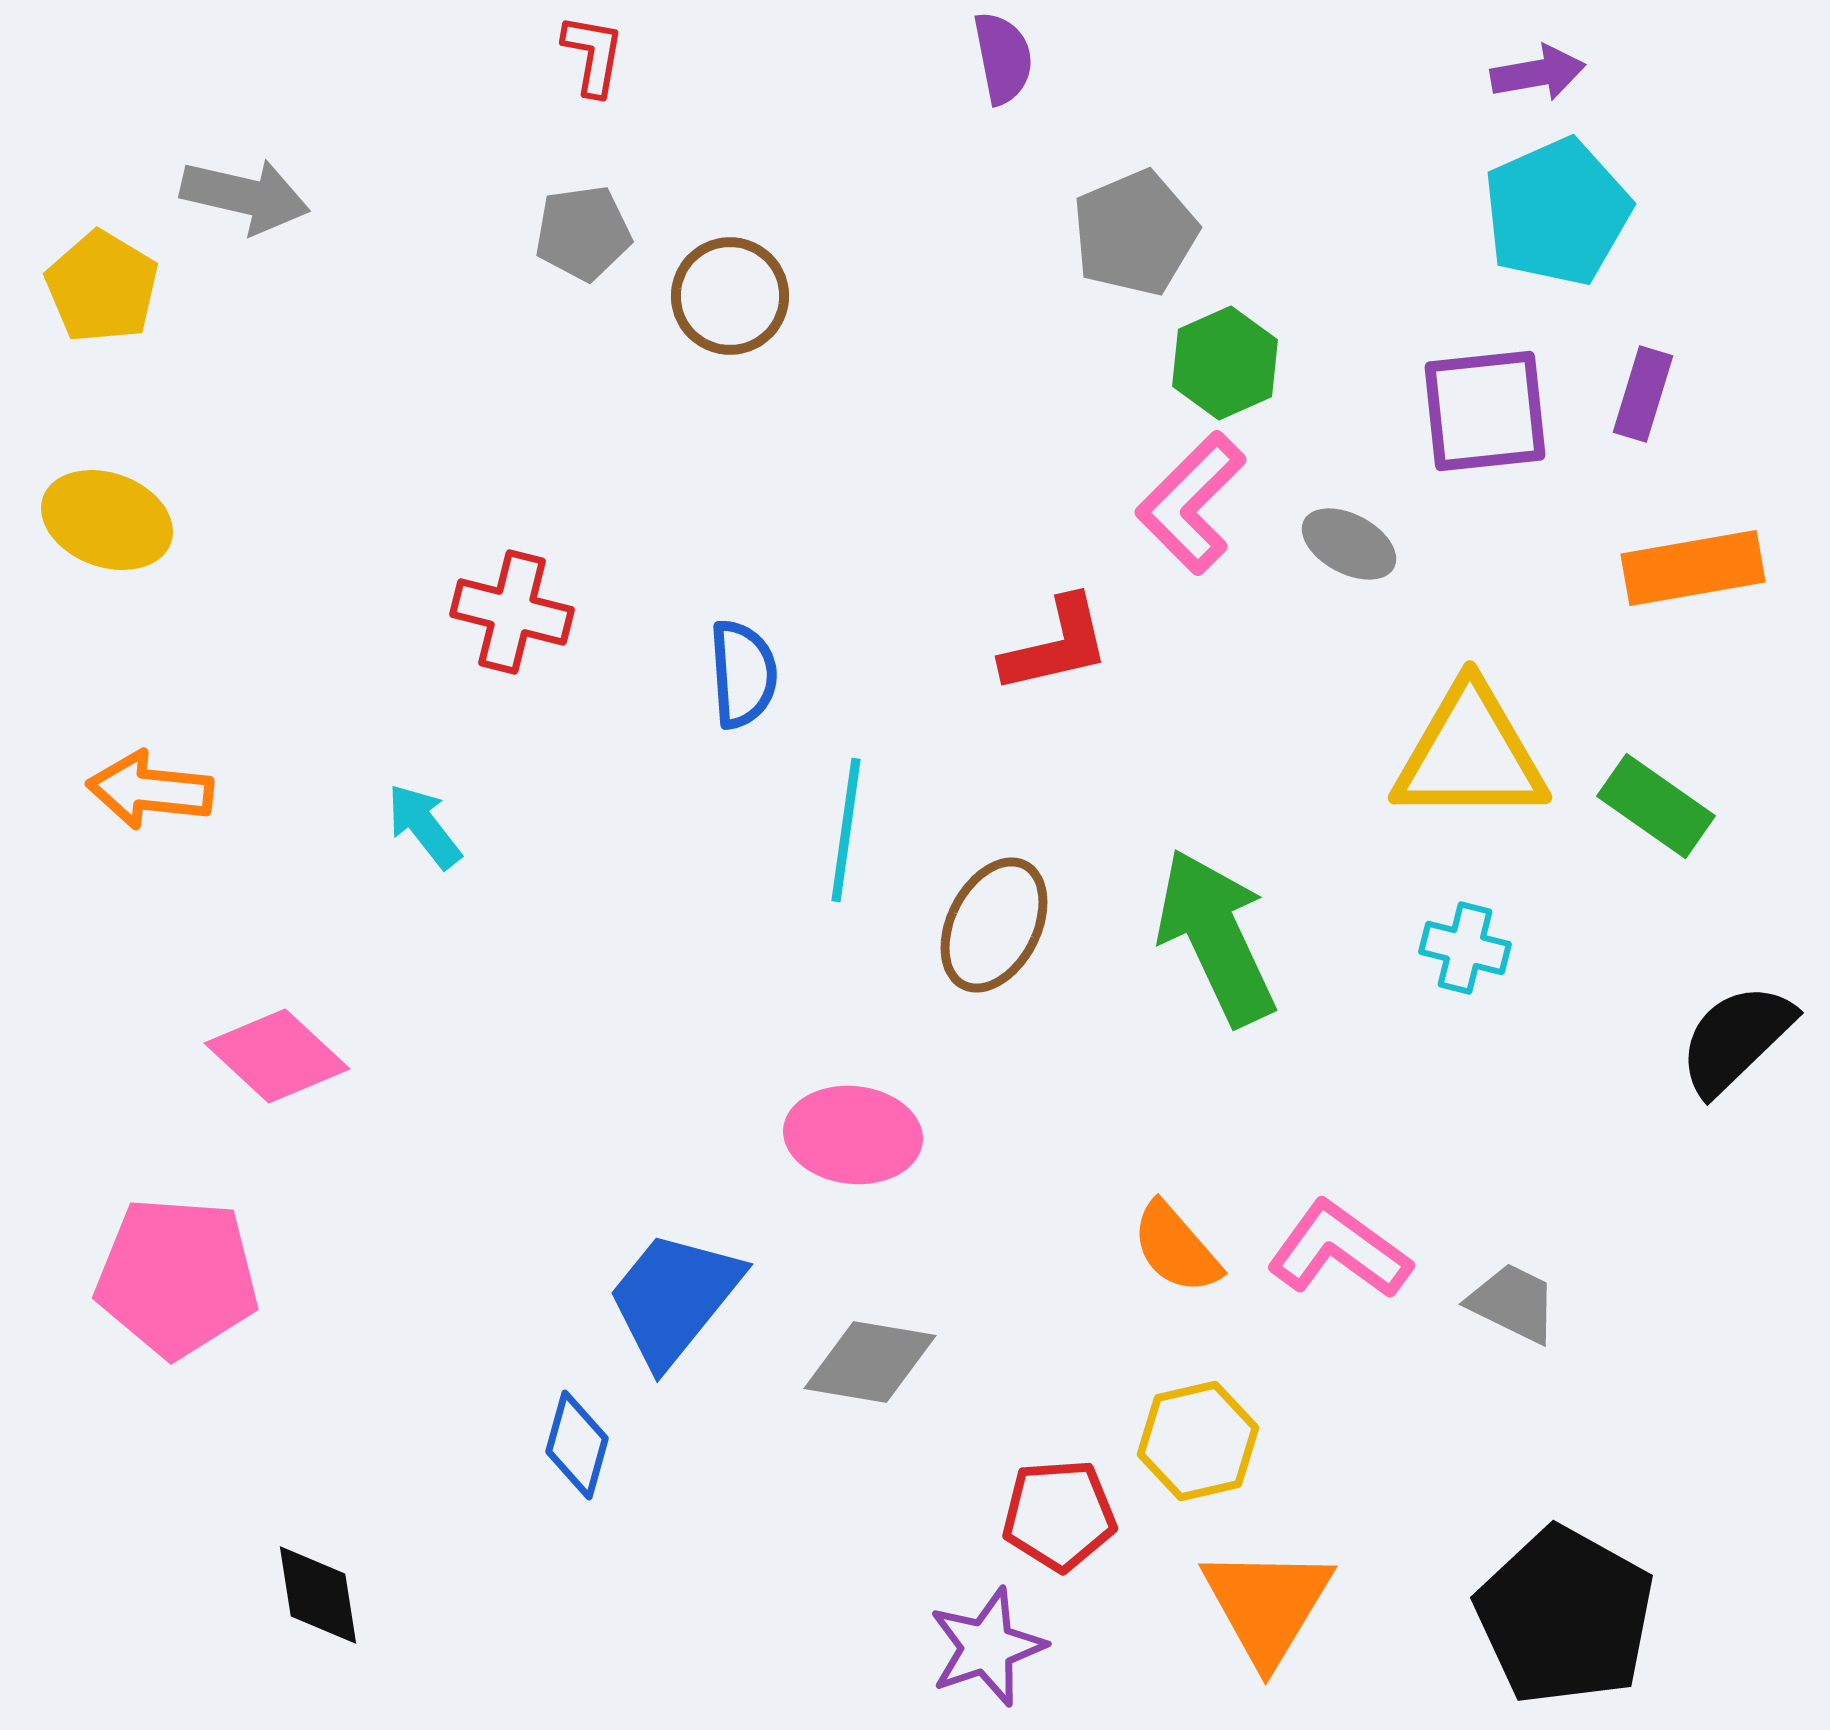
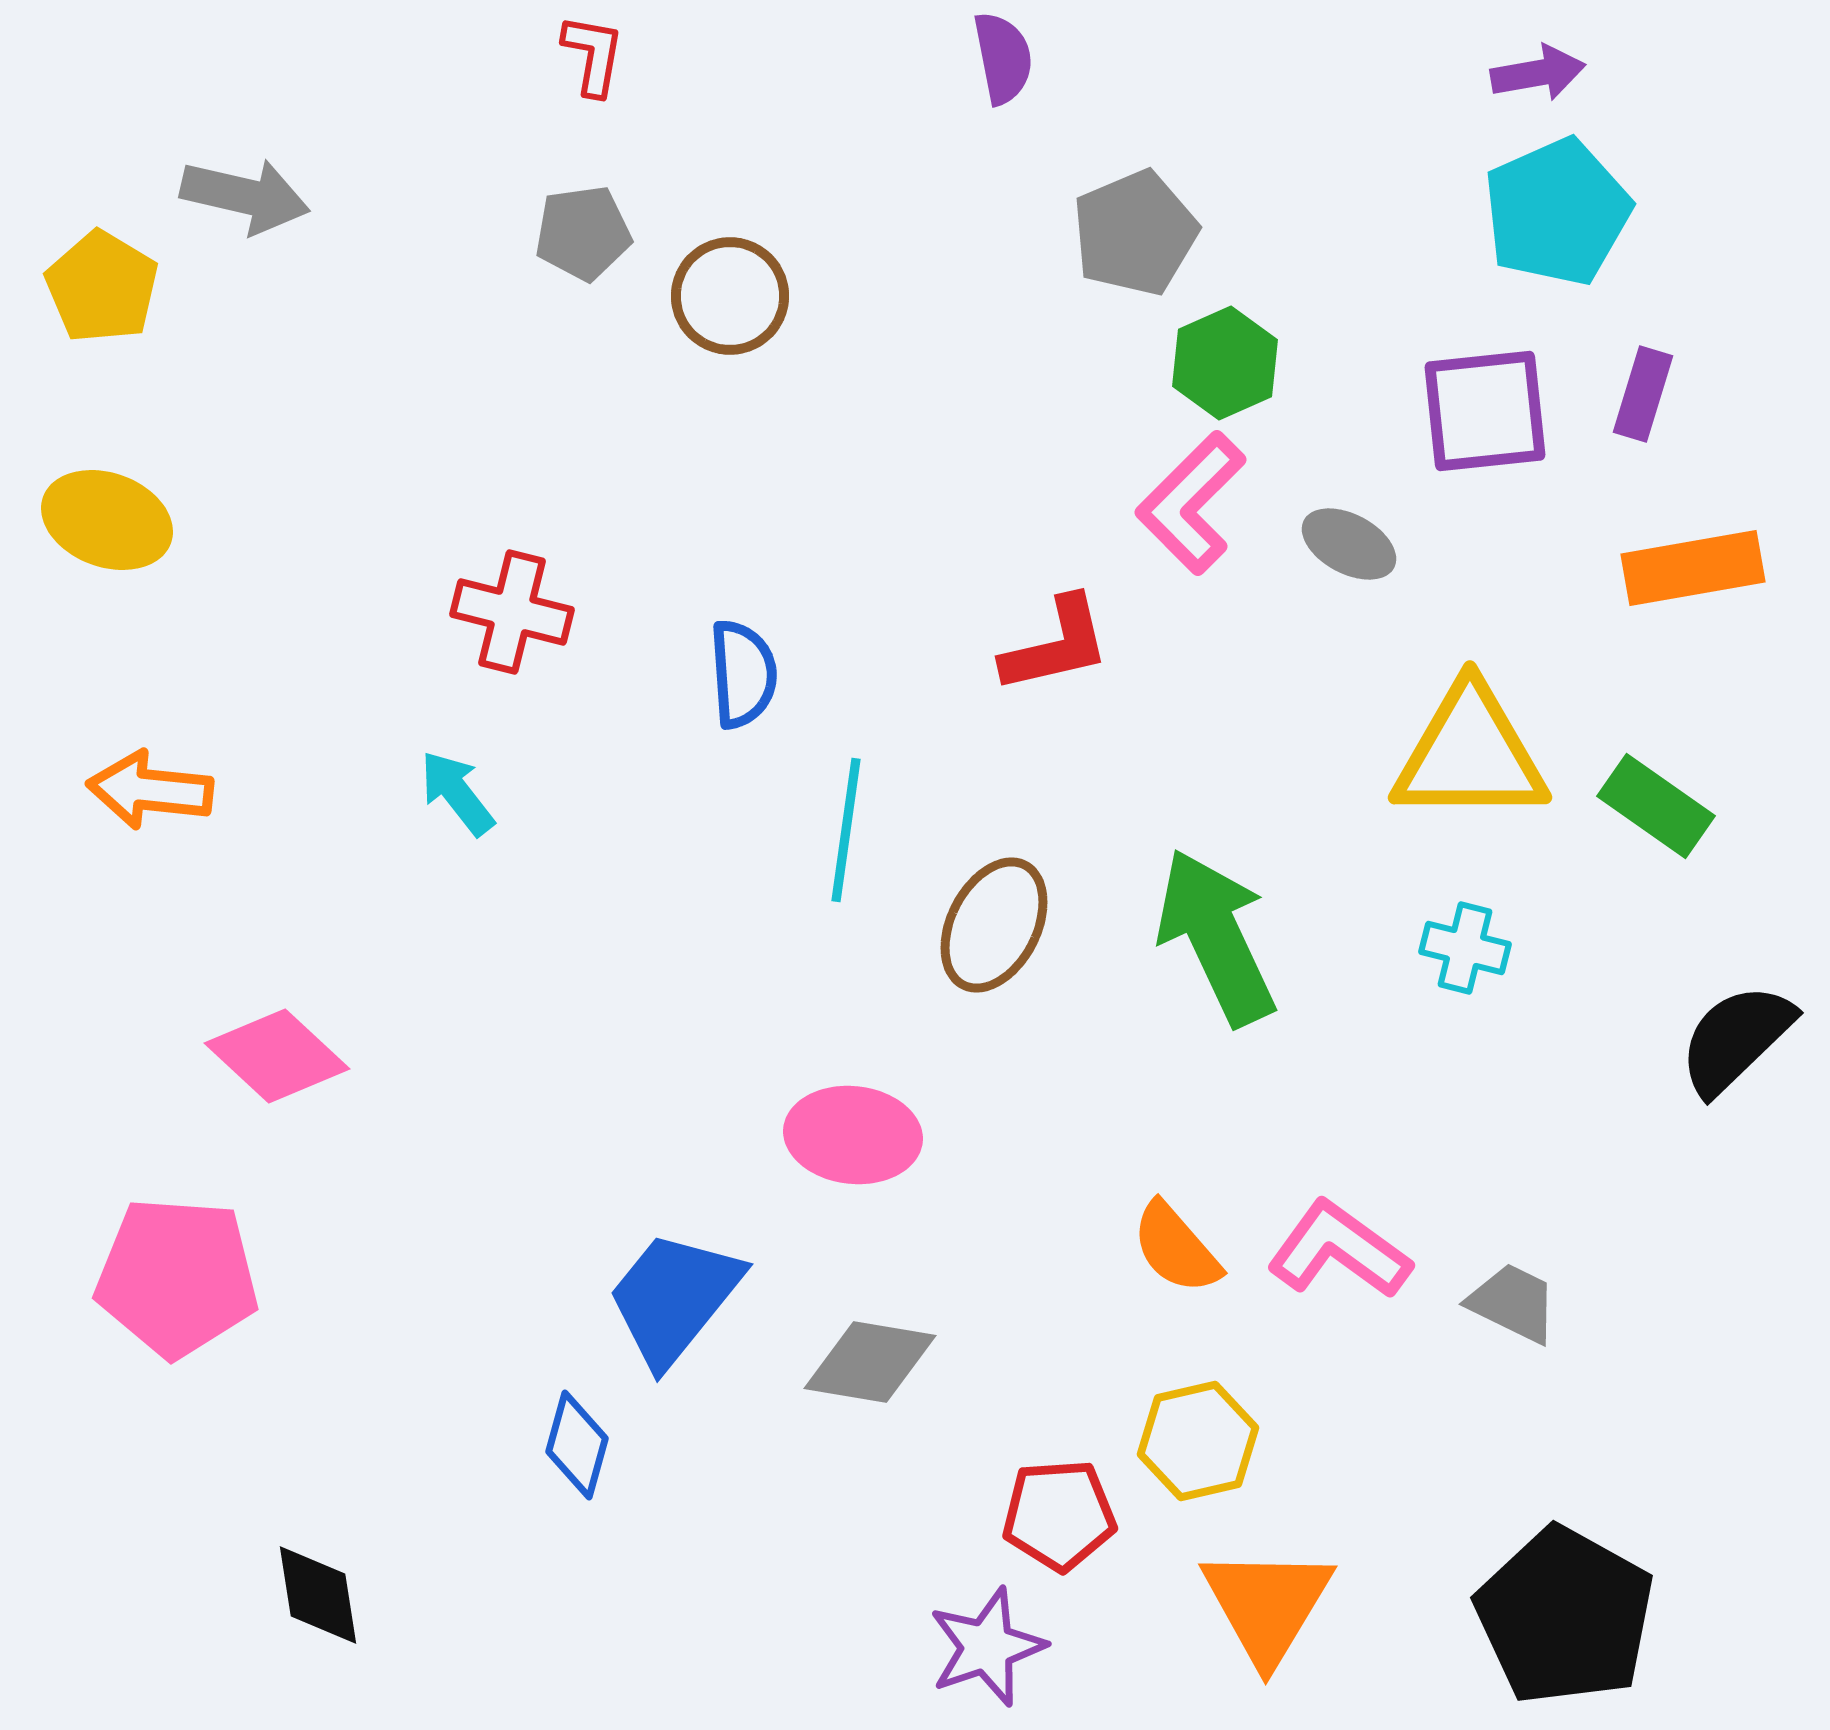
cyan arrow at (424, 826): moved 33 px right, 33 px up
